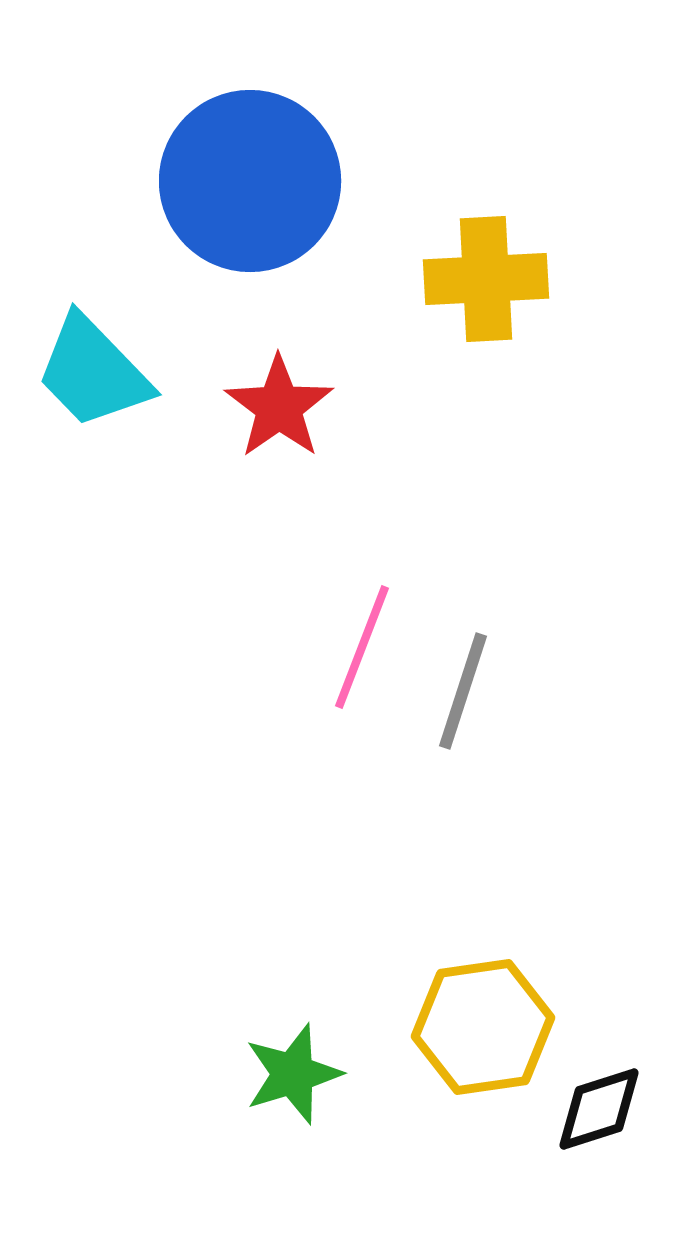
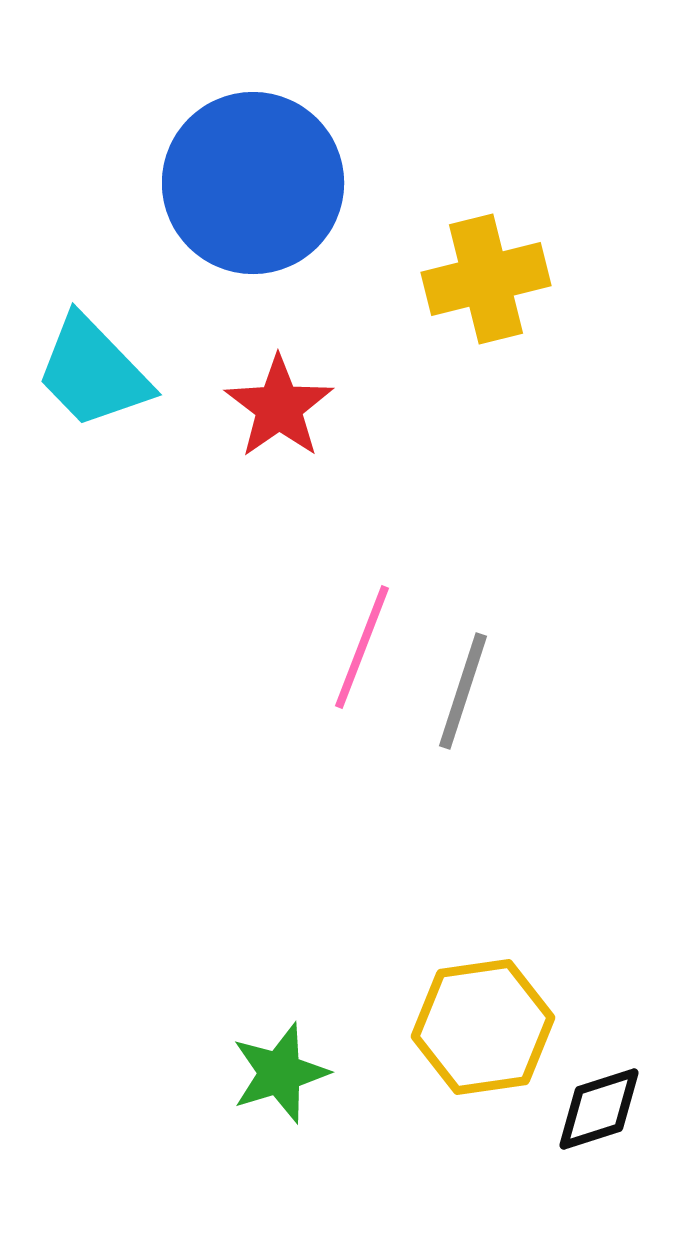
blue circle: moved 3 px right, 2 px down
yellow cross: rotated 11 degrees counterclockwise
green star: moved 13 px left, 1 px up
